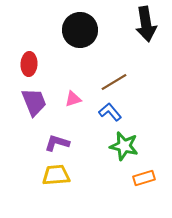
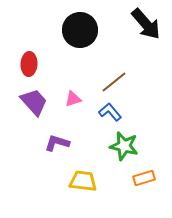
black arrow: rotated 32 degrees counterclockwise
brown line: rotated 8 degrees counterclockwise
purple trapezoid: rotated 20 degrees counterclockwise
yellow trapezoid: moved 27 px right, 6 px down; rotated 12 degrees clockwise
